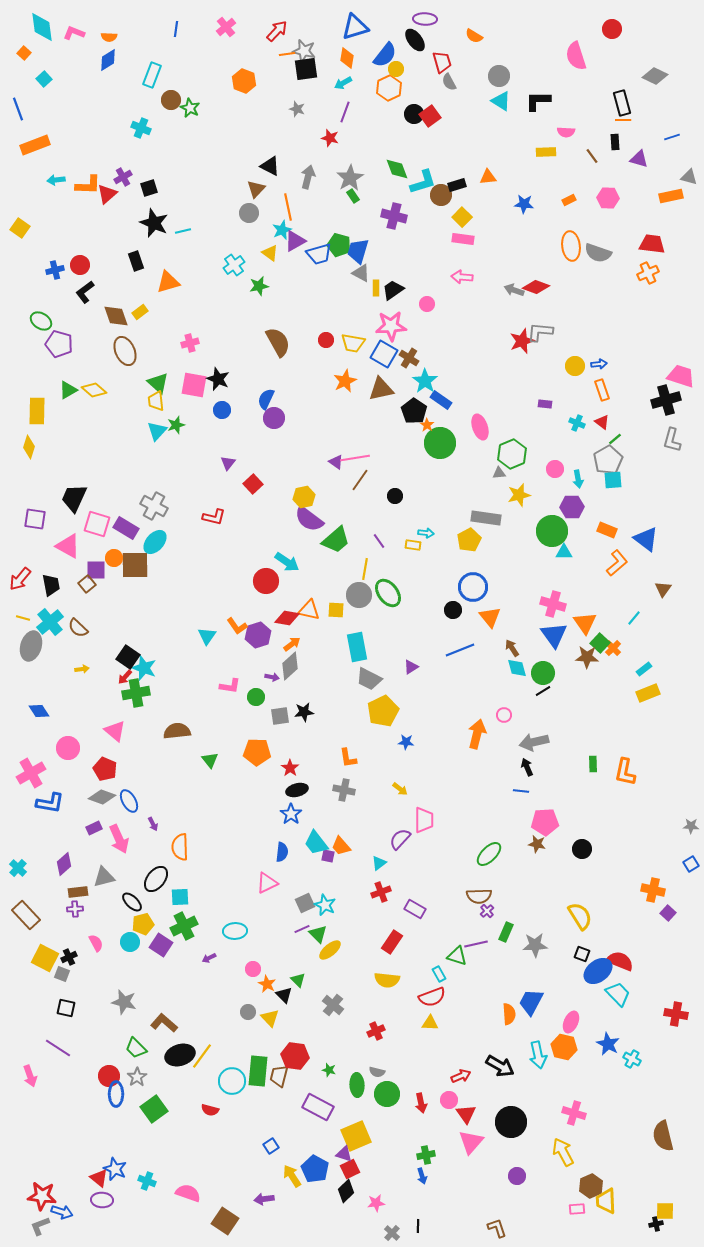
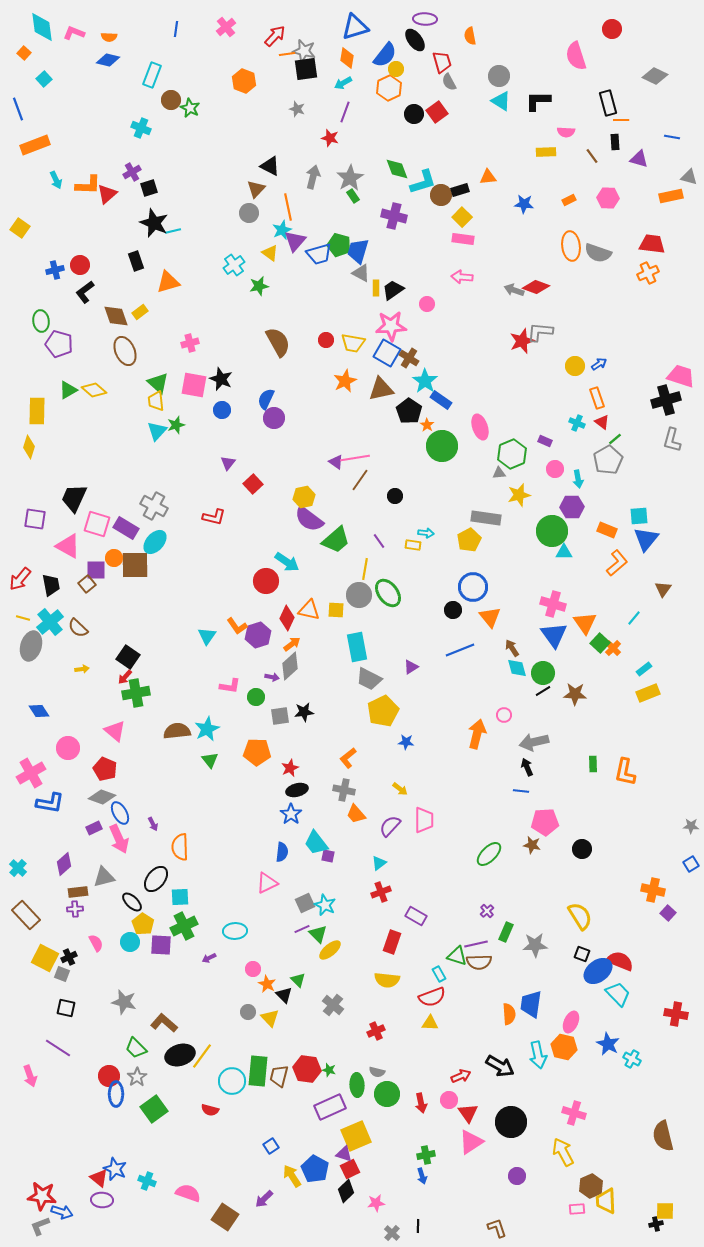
red arrow at (277, 31): moved 2 px left, 5 px down
orange semicircle at (474, 36): moved 4 px left; rotated 48 degrees clockwise
blue diamond at (108, 60): rotated 45 degrees clockwise
black rectangle at (622, 103): moved 14 px left
red square at (430, 116): moved 7 px right, 4 px up
orange line at (623, 120): moved 2 px left
blue line at (672, 137): rotated 28 degrees clockwise
purple cross at (123, 177): moved 9 px right, 5 px up
gray arrow at (308, 177): moved 5 px right
cyan arrow at (56, 180): rotated 108 degrees counterclockwise
black rectangle at (457, 185): moved 3 px right, 5 px down
cyan line at (183, 231): moved 10 px left
purple triangle at (295, 241): rotated 20 degrees counterclockwise
green ellipse at (41, 321): rotated 50 degrees clockwise
blue square at (384, 354): moved 3 px right, 1 px up
blue arrow at (599, 364): rotated 28 degrees counterclockwise
black star at (218, 379): moved 3 px right
orange rectangle at (602, 390): moved 5 px left, 8 px down
purple rectangle at (545, 404): moved 37 px down; rotated 16 degrees clockwise
black pentagon at (414, 411): moved 5 px left
green circle at (440, 443): moved 2 px right, 3 px down
cyan square at (613, 480): moved 26 px right, 36 px down
blue triangle at (646, 539): rotated 32 degrees clockwise
red diamond at (287, 618): rotated 75 degrees counterclockwise
brown star at (587, 657): moved 12 px left, 37 px down
cyan star at (144, 668): moved 63 px right, 61 px down; rotated 25 degrees clockwise
orange L-shape at (348, 758): rotated 60 degrees clockwise
red star at (290, 768): rotated 12 degrees clockwise
blue ellipse at (129, 801): moved 9 px left, 12 px down
purple semicircle at (400, 839): moved 10 px left, 13 px up
brown star at (537, 844): moved 5 px left, 1 px down
orange trapezoid at (341, 846): moved 15 px right, 32 px up
brown semicircle at (479, 896): moved 66 px down
purple rectangle at (415, 909): moved 1 px right, 7 px down
yellow pentagon at (143, 924): rotated 25 degrees counterclockwise
red rectangle at (392, 942): rotated 15 degrees counterclockwise
purple square at (161, 945): rotated 30 degrees counterclockwise
blue trapezoid at (531, 1002): moved 2 px down; rotated 20 degrees counterclockwise
red hexagon at (295, 1056): moved 12 px right, 13 px down
purple rectangle at (318, 1107): moved 12 px right; rotated 52 degrees counterclockwise
red triangle at (466, 1114): moved 2 px right, 1 px up
pink triangle at (471, 1142): rotated 16 degrees clockwise
purple arrow at (264, 1199): rotated 36 degrees counterclockwise
brown square at (225, 1221): moved 4 px up
